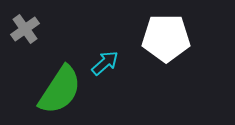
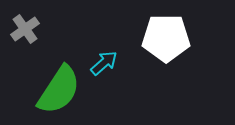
cyan arrow: moved 1 px left
green semicircle: moved 1 px left
